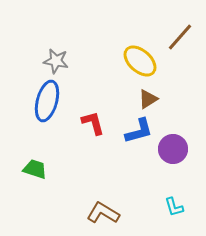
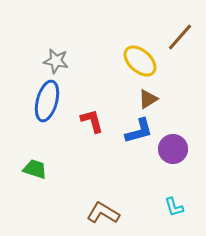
red L-shape: moved 1 px left, 2 px up
